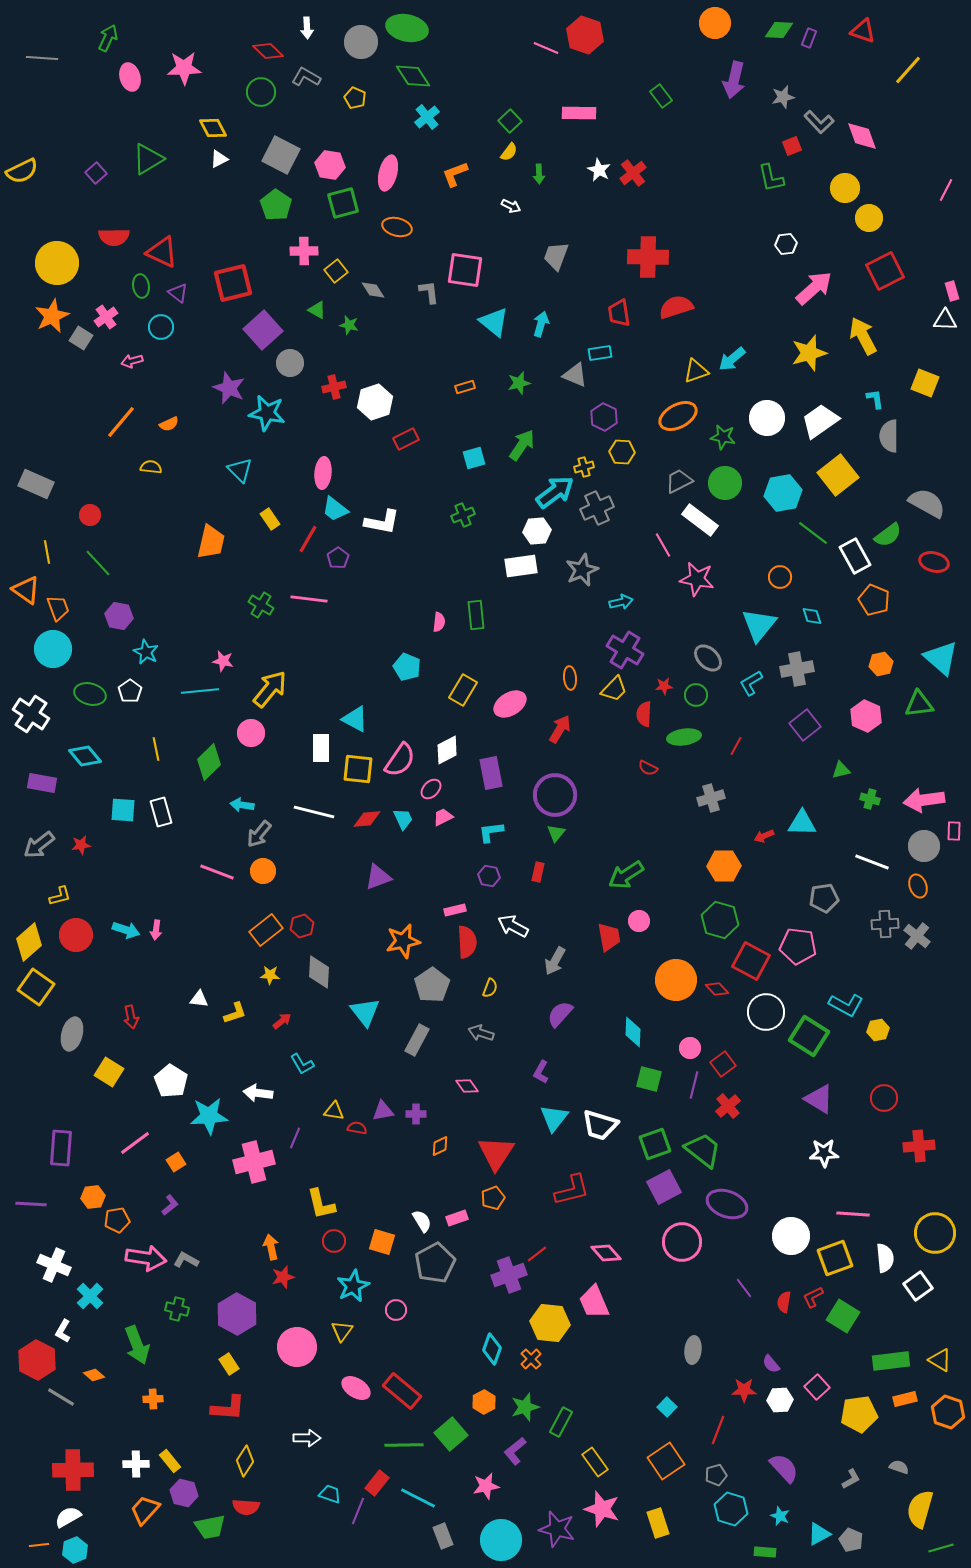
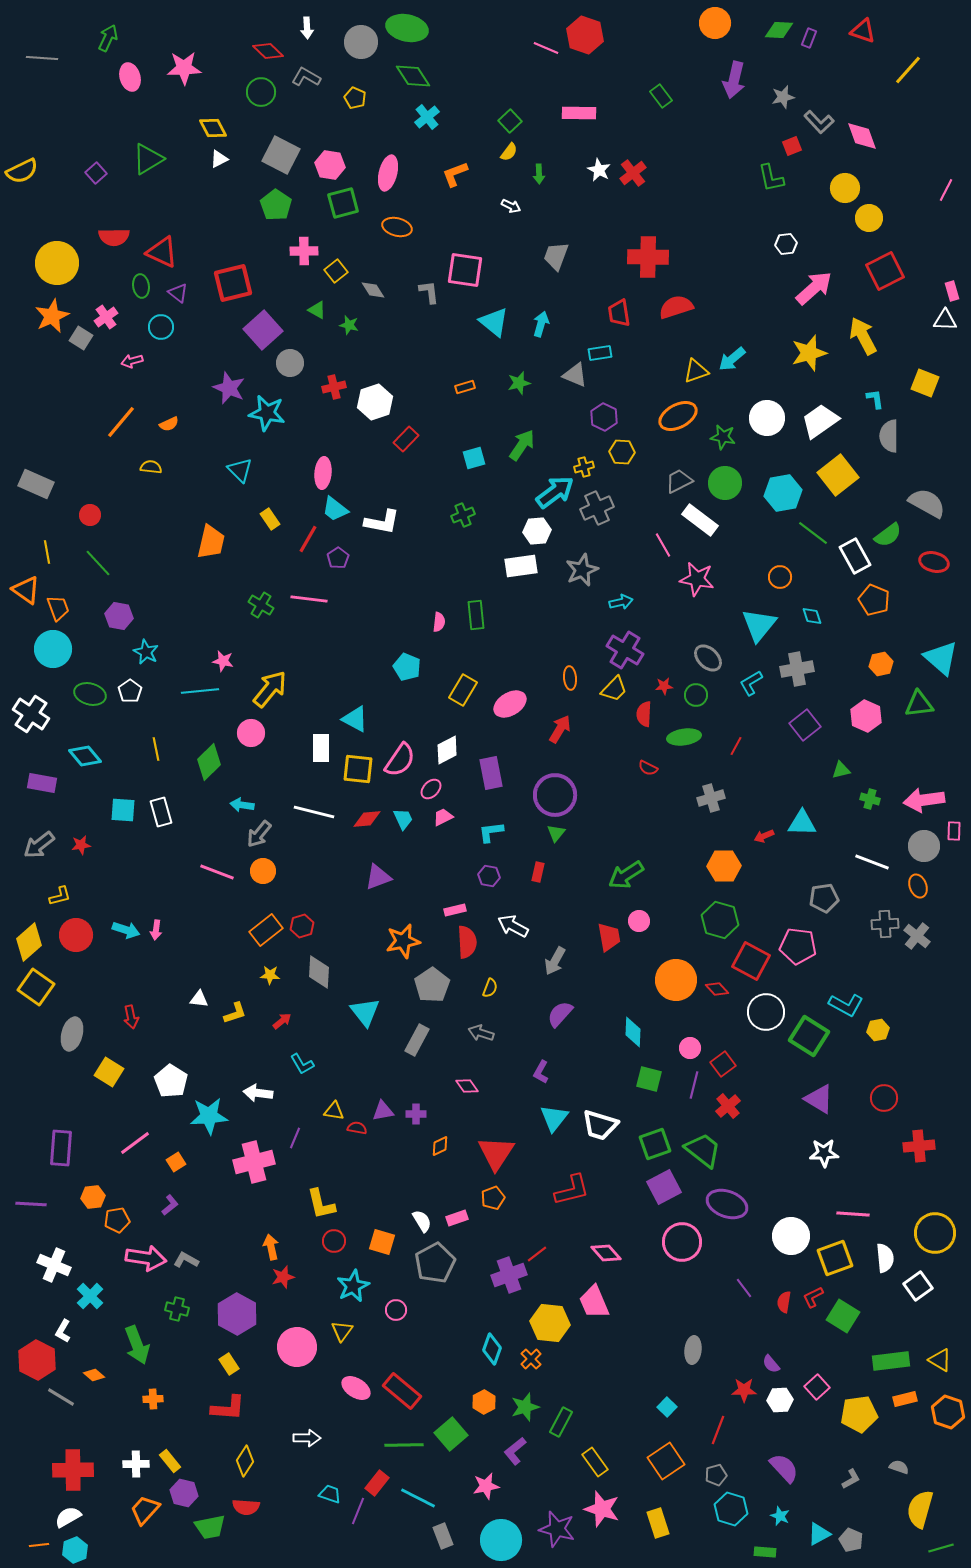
red rectangle at (406, 439): rotated 20 degrees counterclockwise
